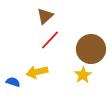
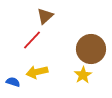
red line: moved 18 px left
